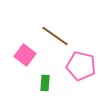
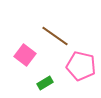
green rectangle: rotated 56 degrees clockwise
